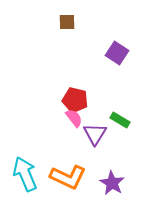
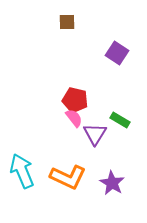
cyan arrow: moved 3 px left, 3 px up
